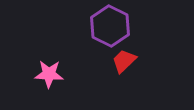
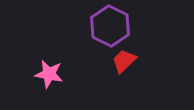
pink star: rotated 8 degrees clockwise
